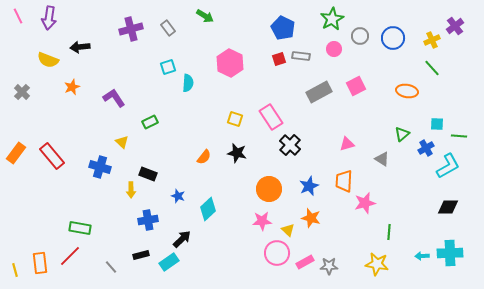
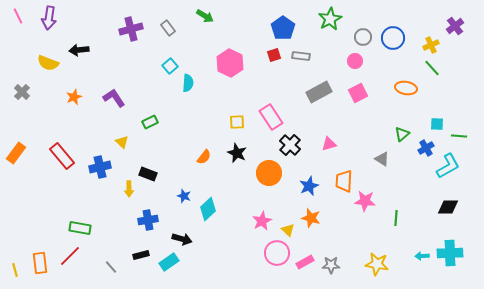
green star at (332, 19): moved 2 px left
blue pentagon at (283, 28): rotated 10 degrees clockwise
gray circle at (360, 36): moved 3 px right, 1 px down
yellow cross at (432, 40): moved 1 px left, 5 px down
black arrow at (80, 47): moved 1 px left, 3 px down
pink circle at (334, 49): moved 21 px right, 12 px down
red square at (279, 59): moved 5 px left, 4 px up
yellow semicircle at (48, 60): moved 3 px down
cyan square at (168, 67): moved 2 px right, 1 px up; rotated 21 degrees counterclockwise
pink square at (356, 86): moved 2 px right, 7 px down
orange star at (72, 87): moved 2 px right, 10 px down
orange ellipse at (407, 91): moved 1 px left, 3 px up
yellow square at (235, 119): moved 2 px right, 3 px down; rotated 21 degrees counterclockwise
pink triangle at (347, 144): moved 18 px left
black star at (237, 153): rotated 12 degrees clockwise
red rectangle at (52, 156): moved 10 px right
blue cross at (100, 167): rotated 30 degrees counterclockwise
orange circle at (269, 189): moved 16 px up
yellow arrow at (131, 190): moved 2 px left, 1 px up
blue star at (178, 196): moved 6 px right
pink star at (365, 203): moved 2 px up; rotated 20 degrees clockwise
pink star at (262, 221): rotated 24 degrees counterclockwise
green line at (389, 232): moved 7 px right, 14 px up
black arrow at (182, 239): rotated 60 degrees clockwise
gray star at (329, 266): moved 2 px right, 1 px up
